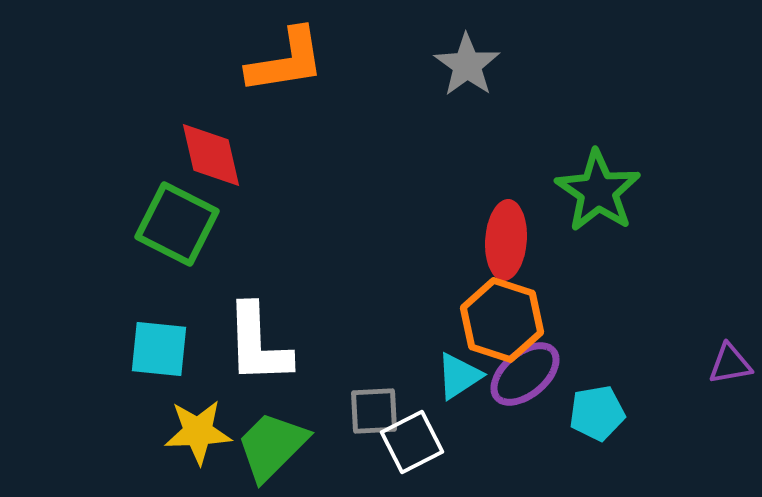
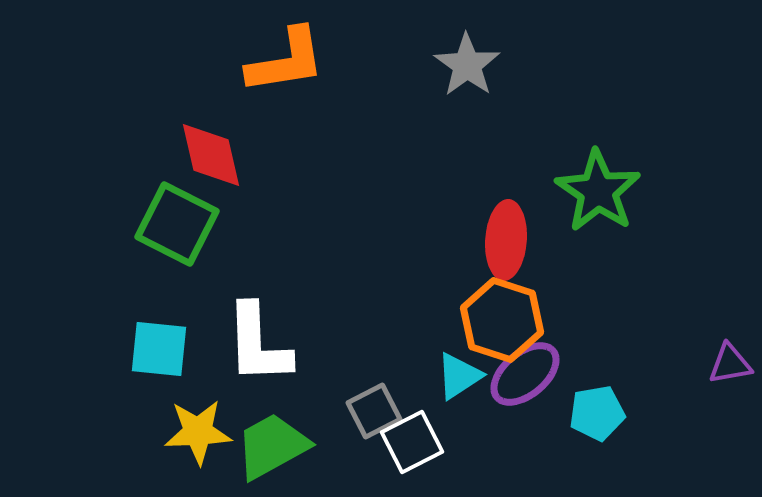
gray square: rotated 24 degrees counterclockwise
green trapezoid: rotated 16 degrees clockwise
